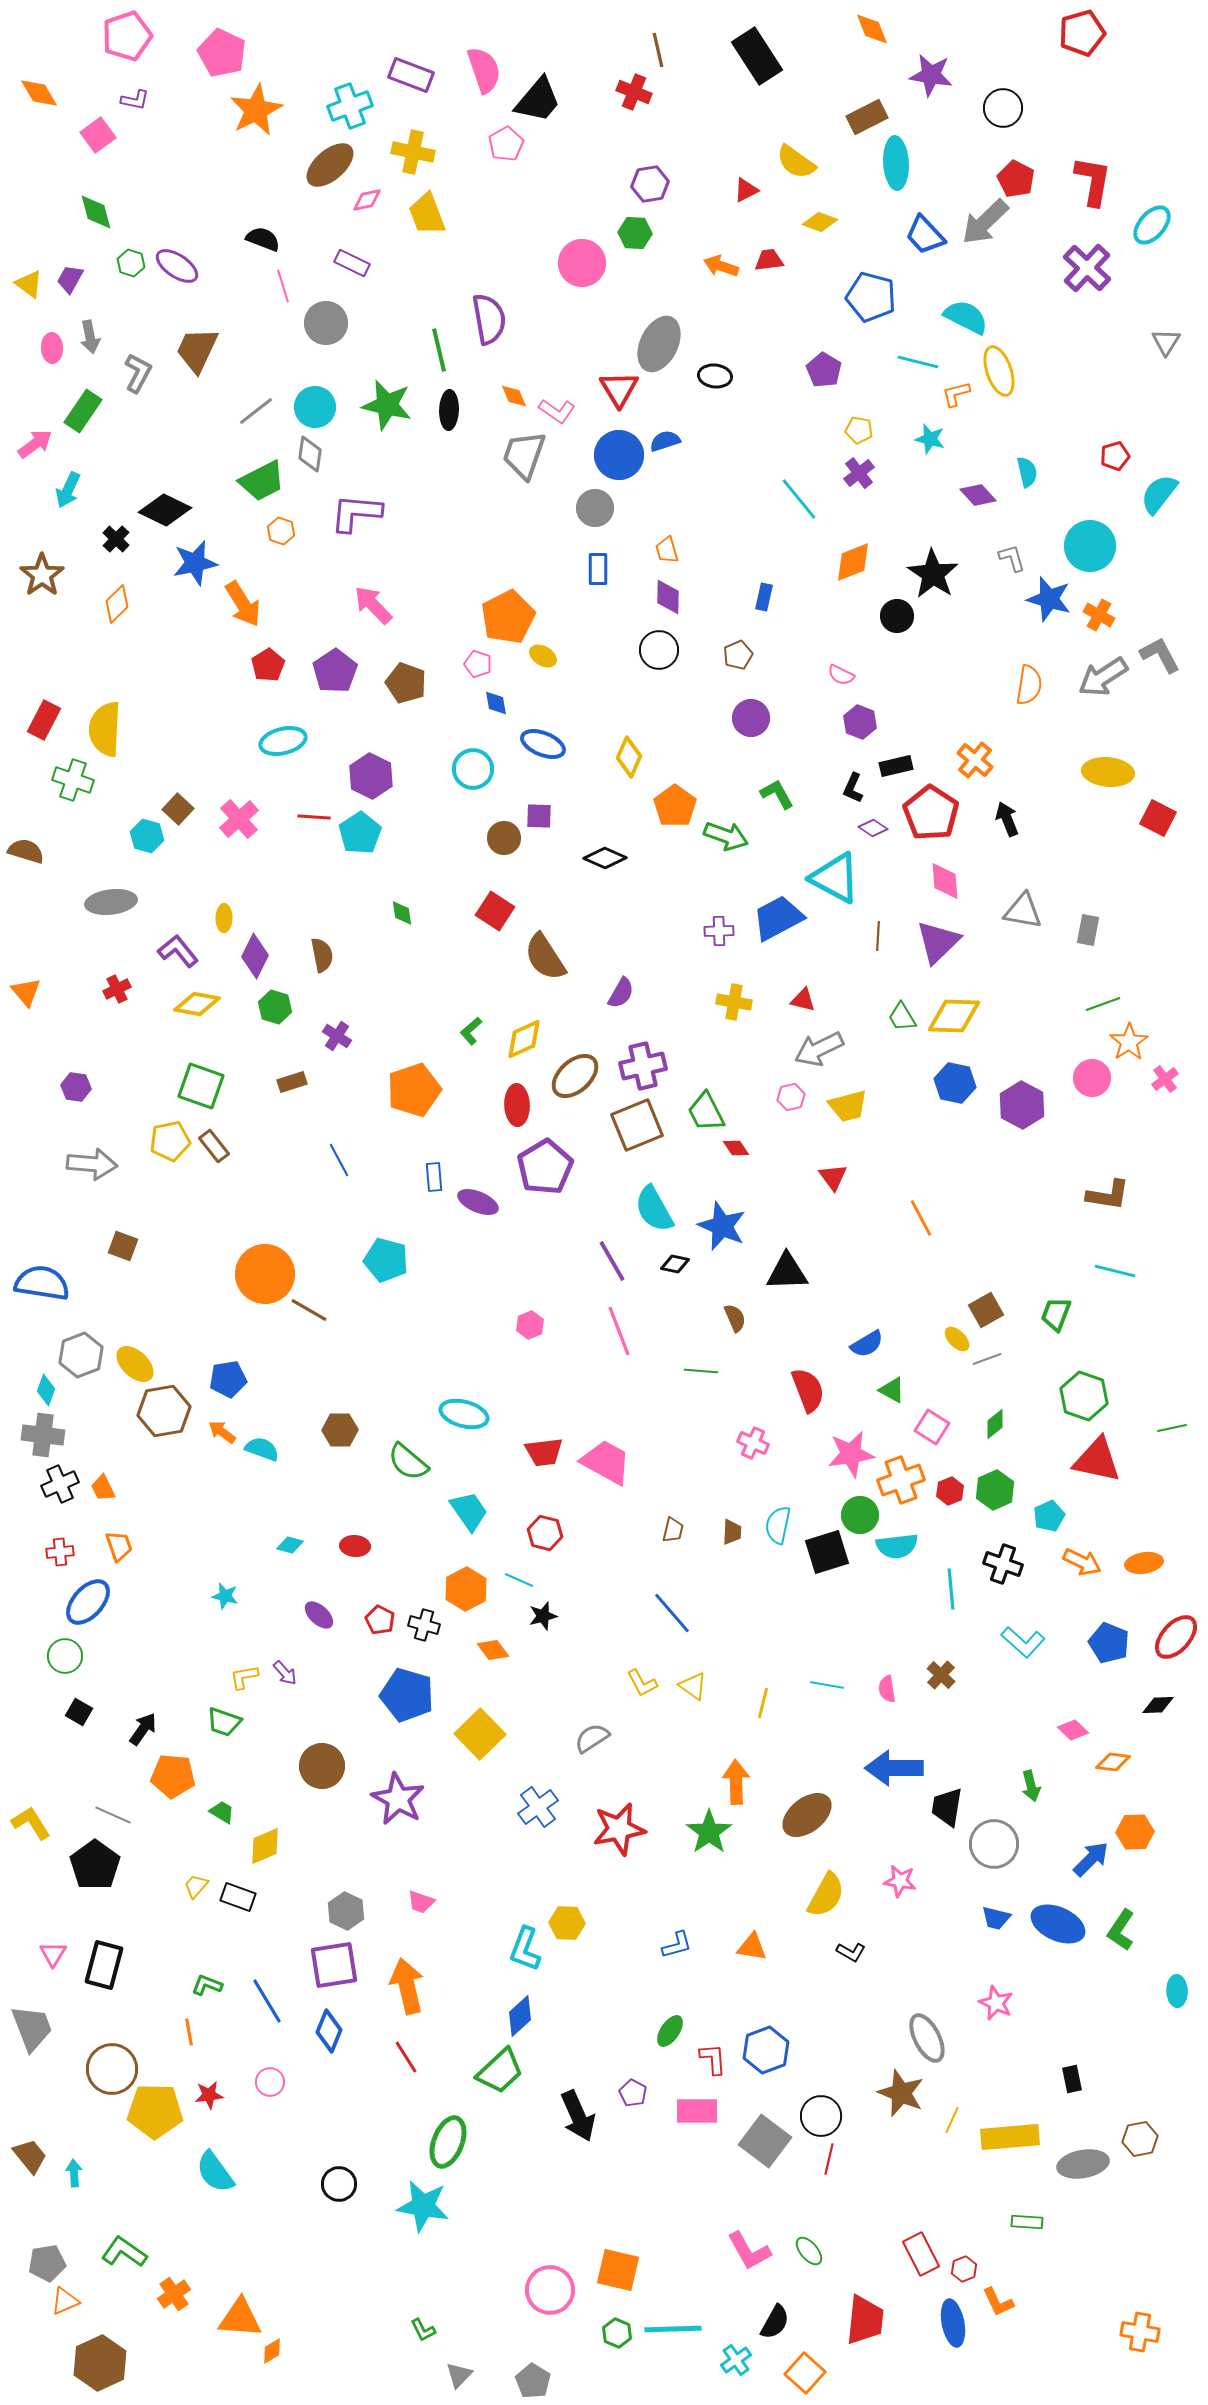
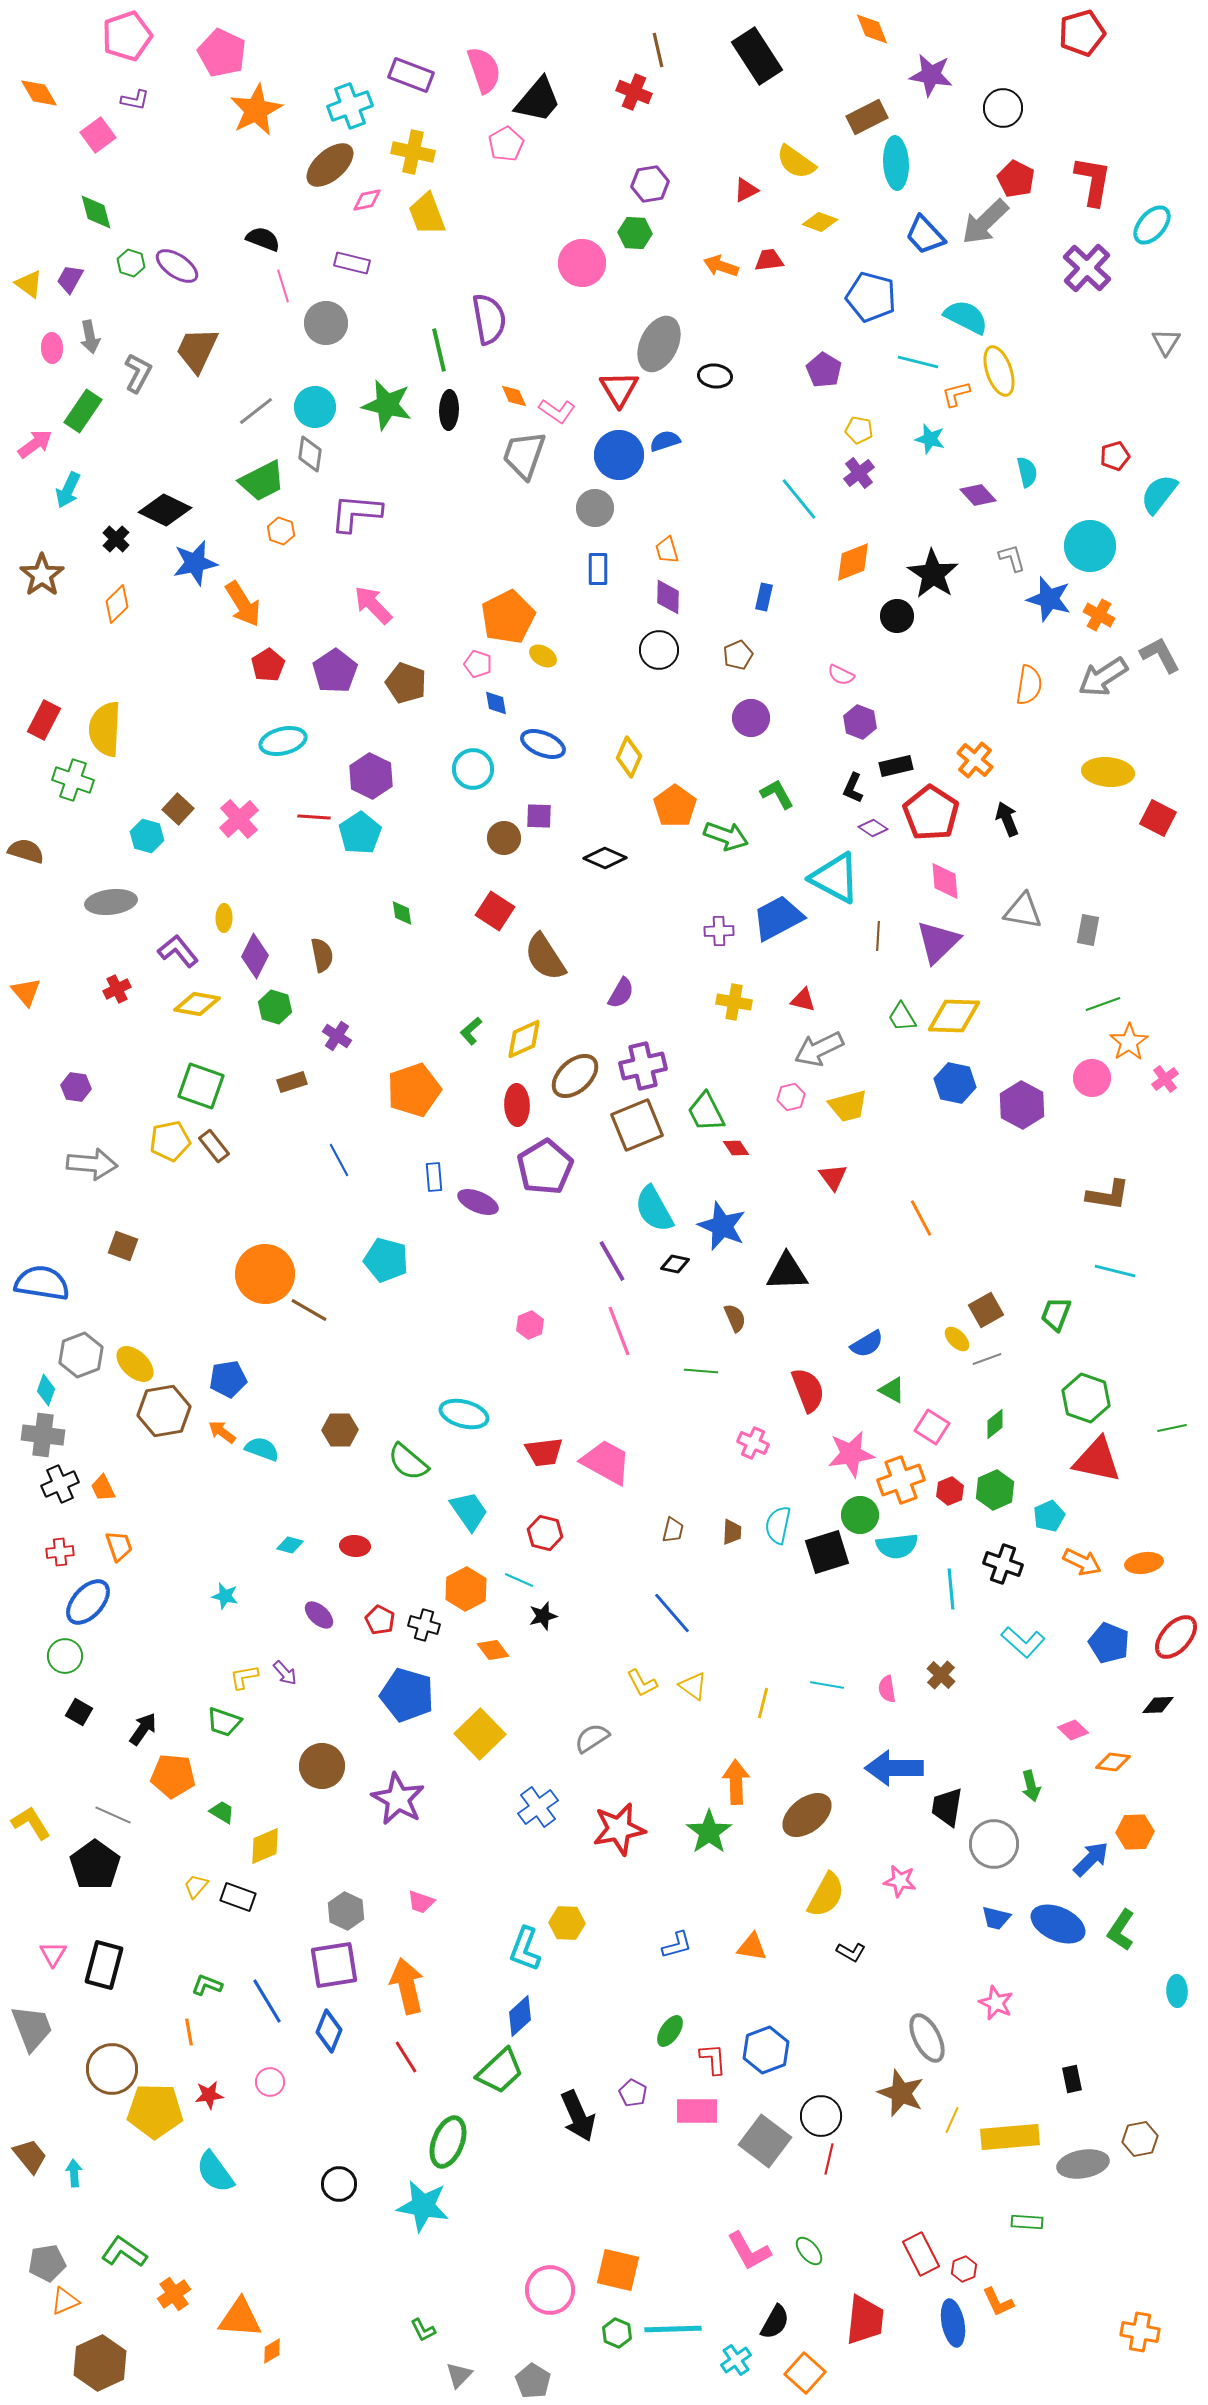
purple rectangle at (352, 263): rotated 12 degrees counterclockwise
green hexagon at (1084, 1396): moved 2 px right, 2 px down
